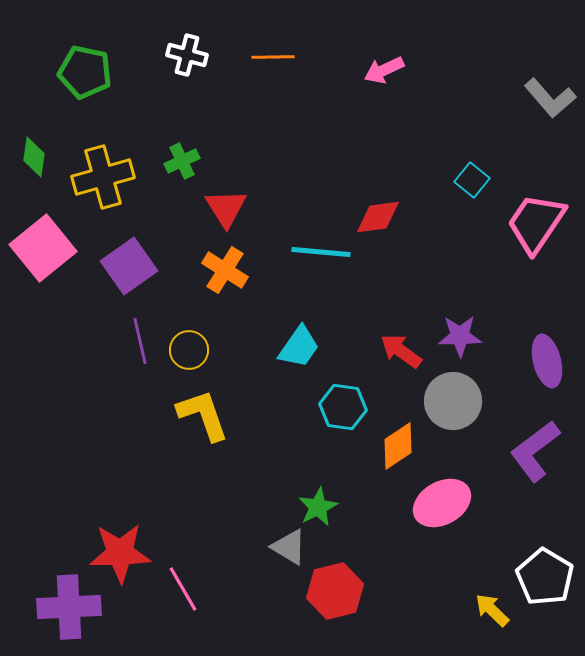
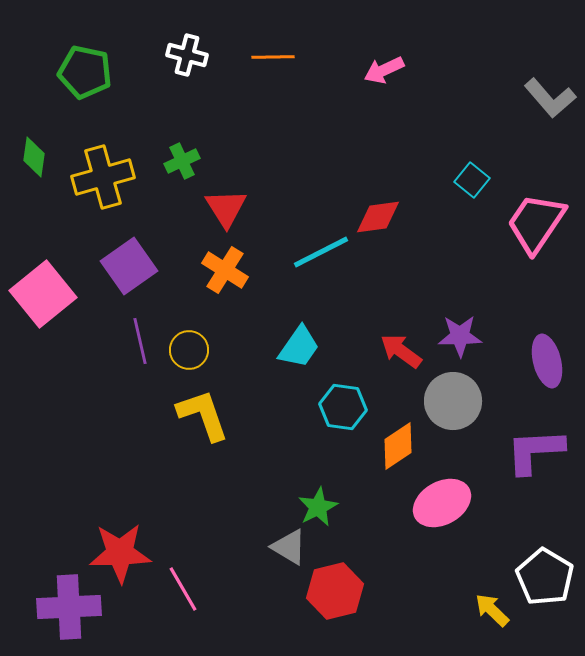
pink square: moved 46 px down
cyan line: rotated 32 degrees counterclockwise
purple L-shape: rotated 34 degrees clockwise
